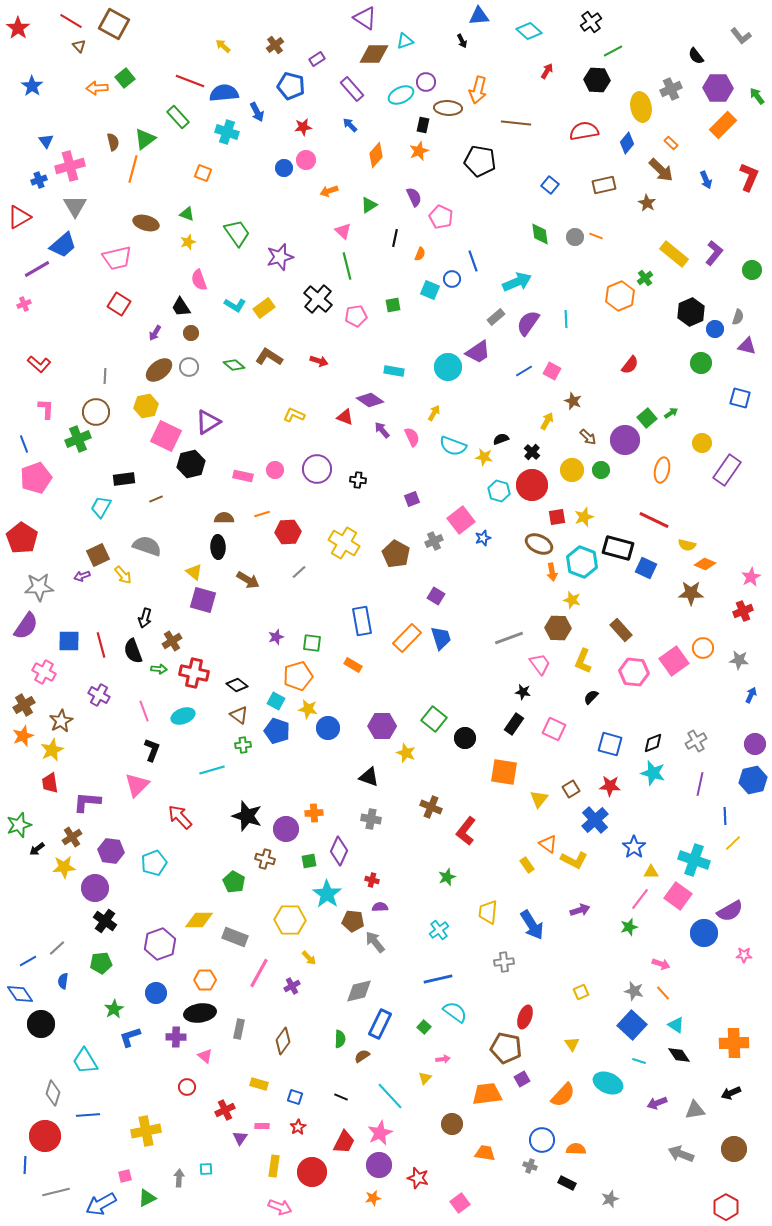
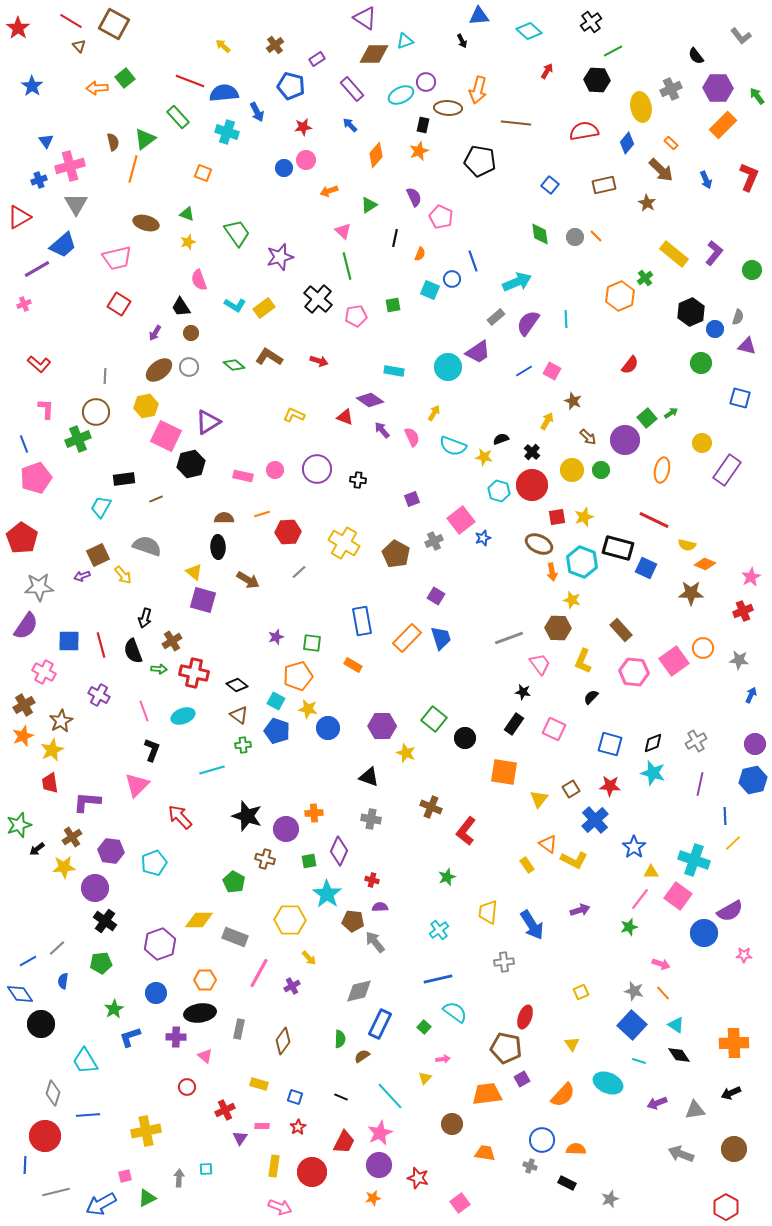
gray triangle at (75, 206): moved 1 px right, 2 px up
orange line at (596, 236): rotated 24 degrees clockwise
